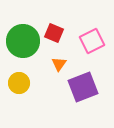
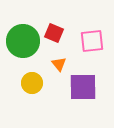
pink square: rotated 20 degrees clockwise
orange triangle: rotated 14 degrees counterclockwise
yellow circle: moved 13 px right
purple square: rotated 20 degrees clockwise
